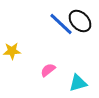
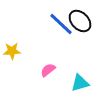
cyan triangle: moved 2 px right
